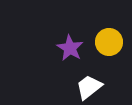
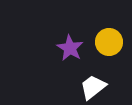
white trapezoid: moved 4 px right
